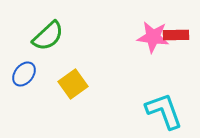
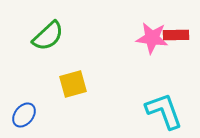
pink star: moved 1 px left, 1 px down
blue ellipse: moved 41 px down
yellow square: rotated 20 degrees clockwise
